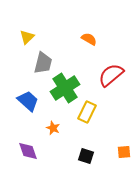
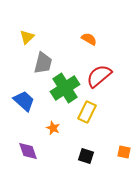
red semicircle: moved 12 px left, 1 px down
blue trapezoid: moved 4 px left
orange square: rotated 16 degrees clockwise
